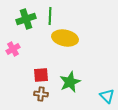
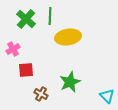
green cross: rotated 30 degrees counterclockwise
yellow ellipse: moved 3 px right, 1 px up; rotated 20 degrees counterclockwise
red square: moved 15 px left, 5 px up
brown cross: rotated 24 degrees clockwise
